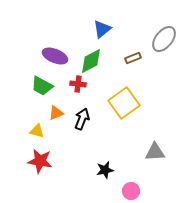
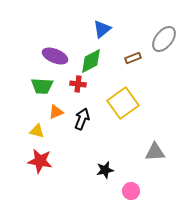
green trapezoid: rotated 25 degrees counterclockwise
yellow square: moved 1 px left
orange triangle: moved 1 px up
